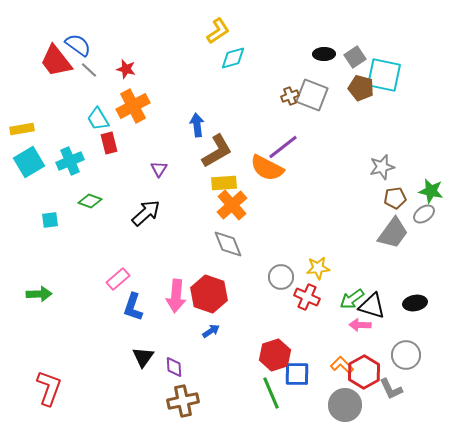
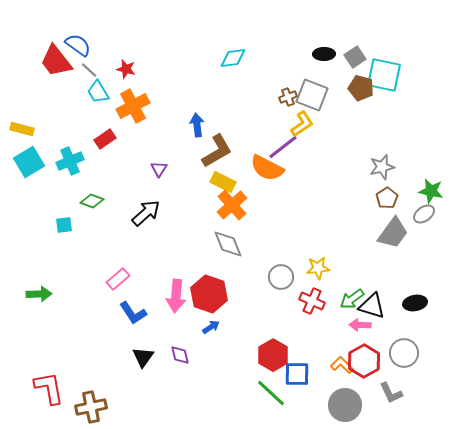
yellow L-shape at (218, 31): moved 84 px right, 93 px down
cyan diamond at (233, 58): rotated 8 degrees clockwise
brown cross at (290, 96): moved 2 px left, 1 px down
cyan trapezoid at (98, 119): moved 27 px up
yellow rectangle at (22, 129): rotated 25 degrees clockwise
red rectangle at (109, 143): moved 4 px left, 4 px up; rotated 70 degrees clockwise
yellow rectangle at (224, 183): moved 1 px left, 1 px up; rotated 30 degrees clockwise
brown pentagon at (395, 198): moved 8 px left; rotated 25 degrees counterclockwise
green diamond at (90, 201): moved 2 px right
cyan square at (50, 220): moved 14 px right, 5 px down
red cross at (307, 297): moved 5 px right, 4 px down
blue L-shape at (133, 307): moved 6 px down; rotated 52 degrees counterclockwise
blue arrow at (211, 331): moved 4 px up
red hexagon at (275, 355): moved 2 px left; rotated 12 degrees counterclockwise
gray circle at (406, 355): moved 2 px left, 2 px up
purple diamond at (174, 367): moved 6 px right, 12 px up; rotated 10 degrees counterclockwise
red hexagon at (364, 372): moved 11 px up
red L-shape at (49, 388): rotated 30 degrees counterclockwise
gray L-shape at (391, 389): moved 4 px down
green line at (271, 393): rotated 24 degrees counterclockwise
brown cross at (183, 401): moved 92 px left, 6 px down
